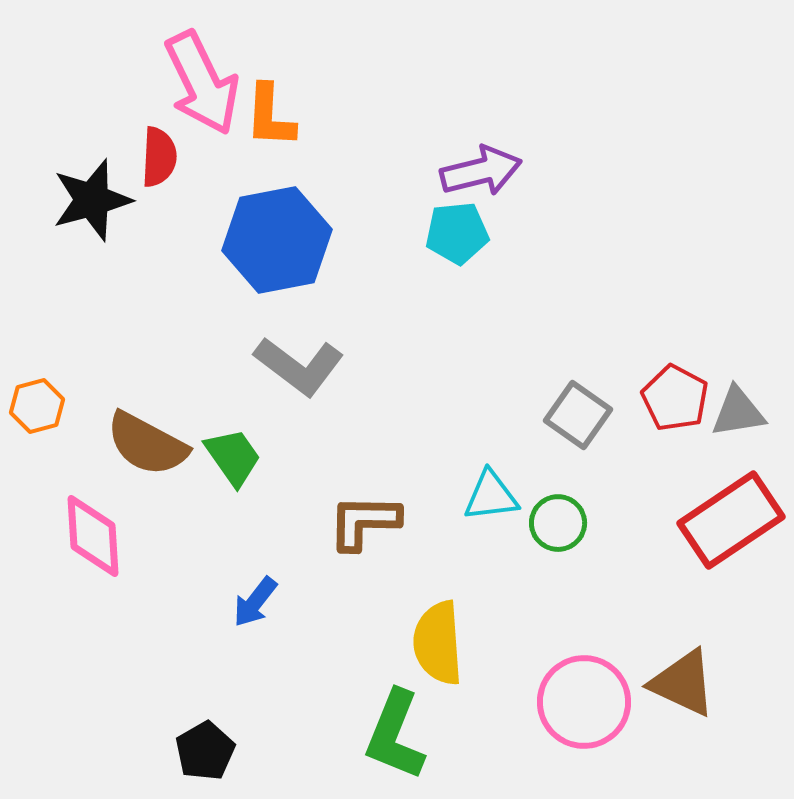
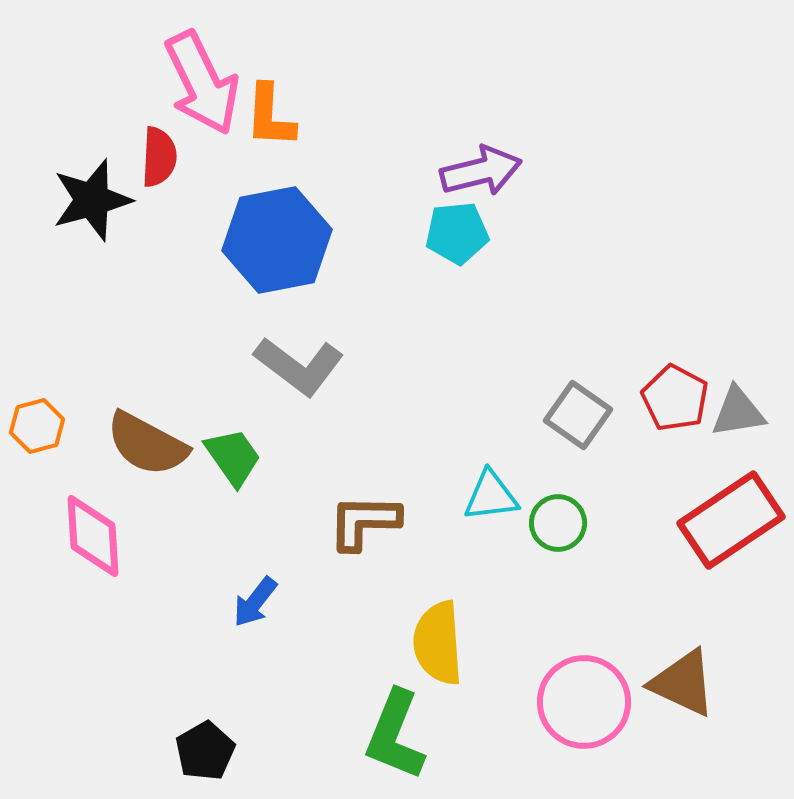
orange hexagon: moved 20 px down
